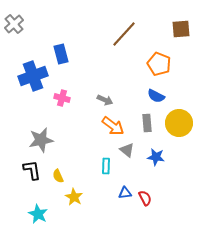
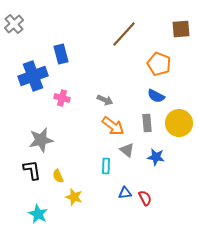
yellow star: rotated 12 degrees counterclockwise
